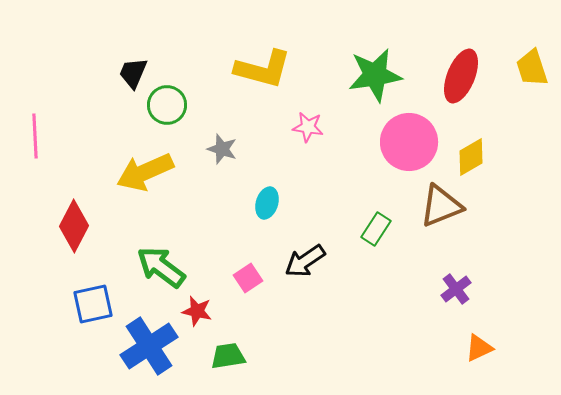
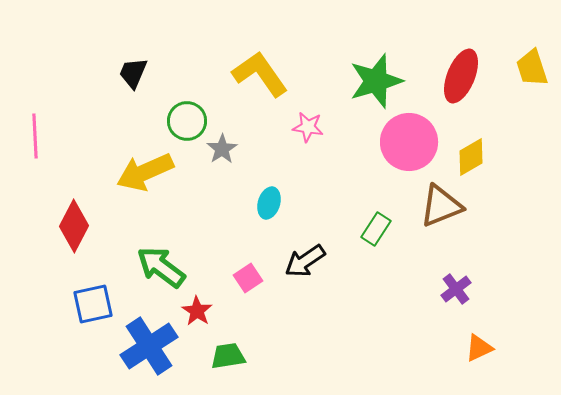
yellow L-shape: moved 3 px left, 5 px down; rotated 140 degrees counterclockwise
green star: moved 1 px right, 6 px down; rotated 8 degrees counterclockwise
green circle: moved 20 px right, 16 px down
gray star: rotated 20 degrees clockwise
cyan ellipse: moved 2 px right
red star: rotated 20 degrees clockwise
